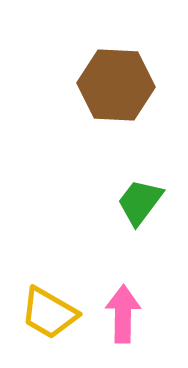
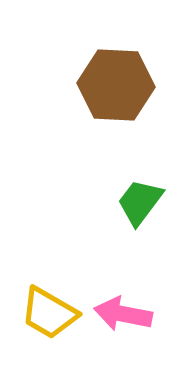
pink arrow: rotated 80 degrees counterclockwise
